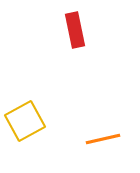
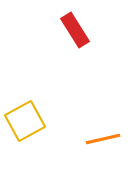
red rectangle: rotated 20 degrees counterclockwise
